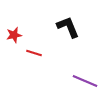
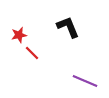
red star: moved 5 px right
red line: moved 2 px left; rotated 28 degrees clockwise
